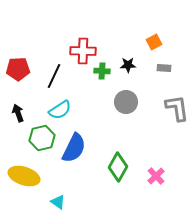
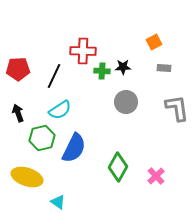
black star: moved 5 px left, 2 px down
yellow ellipse: moved 3 px right, 1 px down
